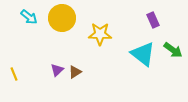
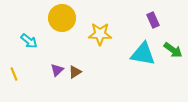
cyan arrow: moved 24 px down
cyan triangle: rotated 28 degrees counterclockwise
